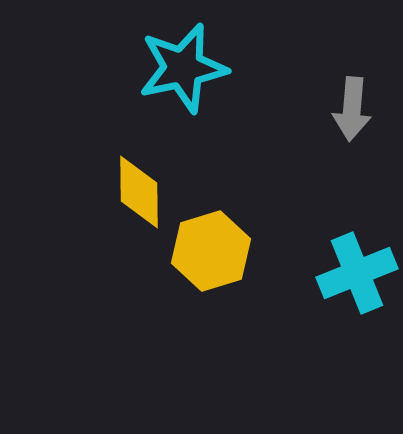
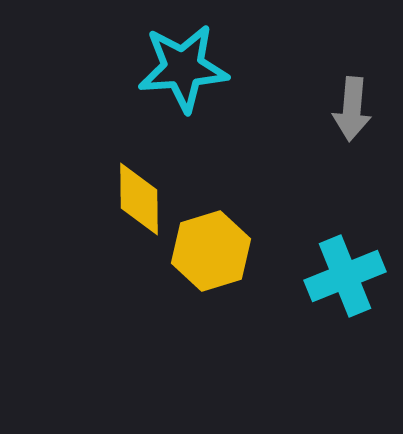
cyan star: rotated 8 degrees clockwise
yellow diamond: moved 7 px down
cyan cross: moved 12 px left, 3 px down
